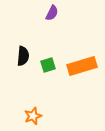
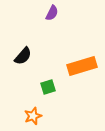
black semicircle: rotated 36 degrees clockwise
green square: moved 22 px down
